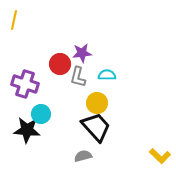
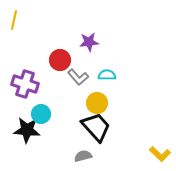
purple star: moved 7 px right, 11 px up
red circle: moved 4 px up
gray L-shape: rotated 55 degrees counterclockwise
yellow L-shape: moved 2 px up
